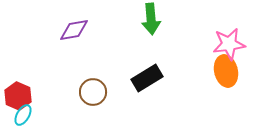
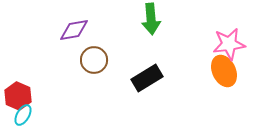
orange ellipse: moved 2 px left; rotated 12 degrees counterclockwise
brown circle: moved 1 px right, 32 px up
